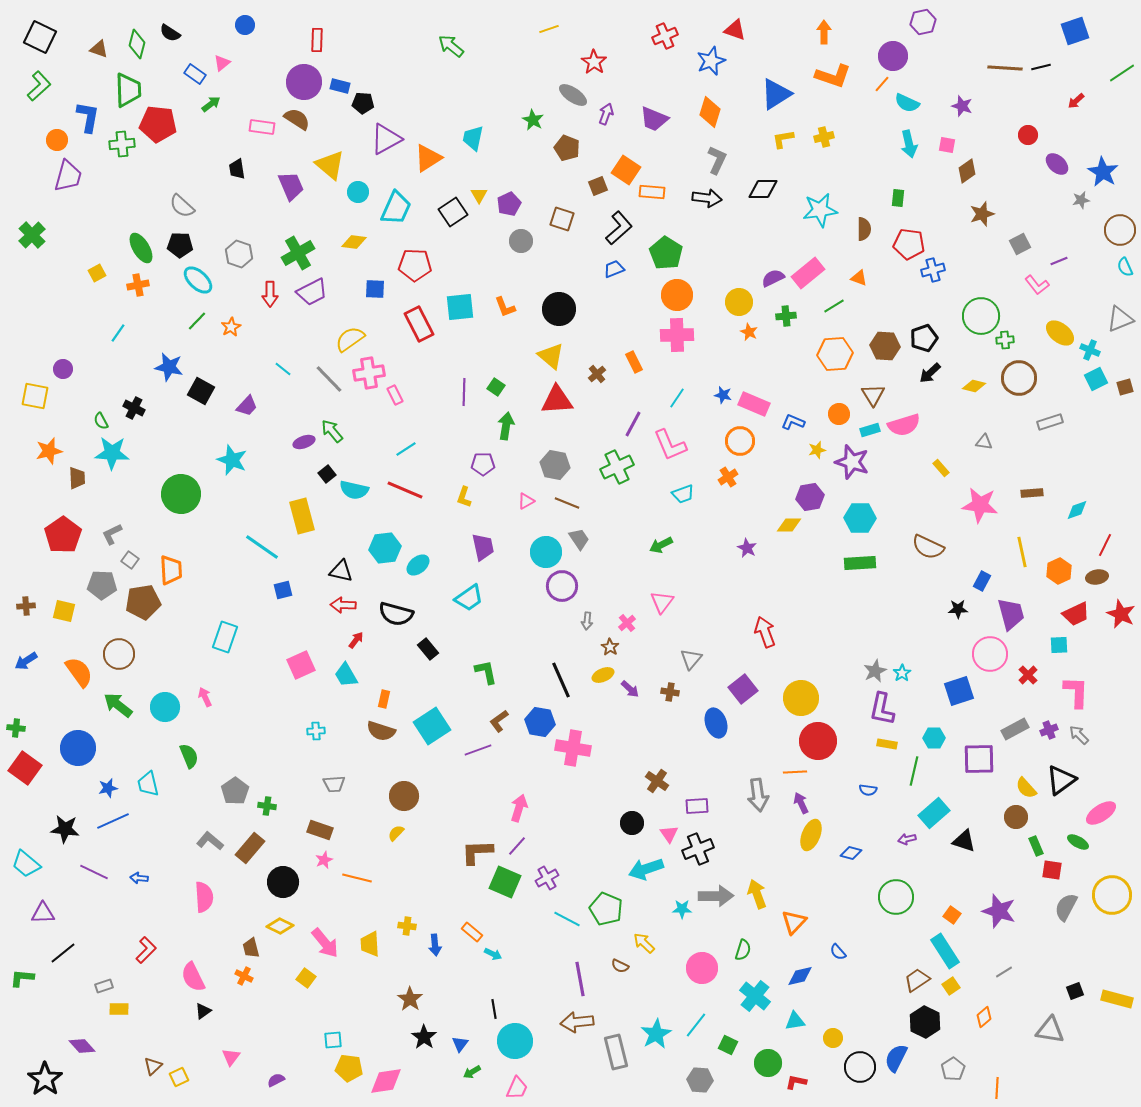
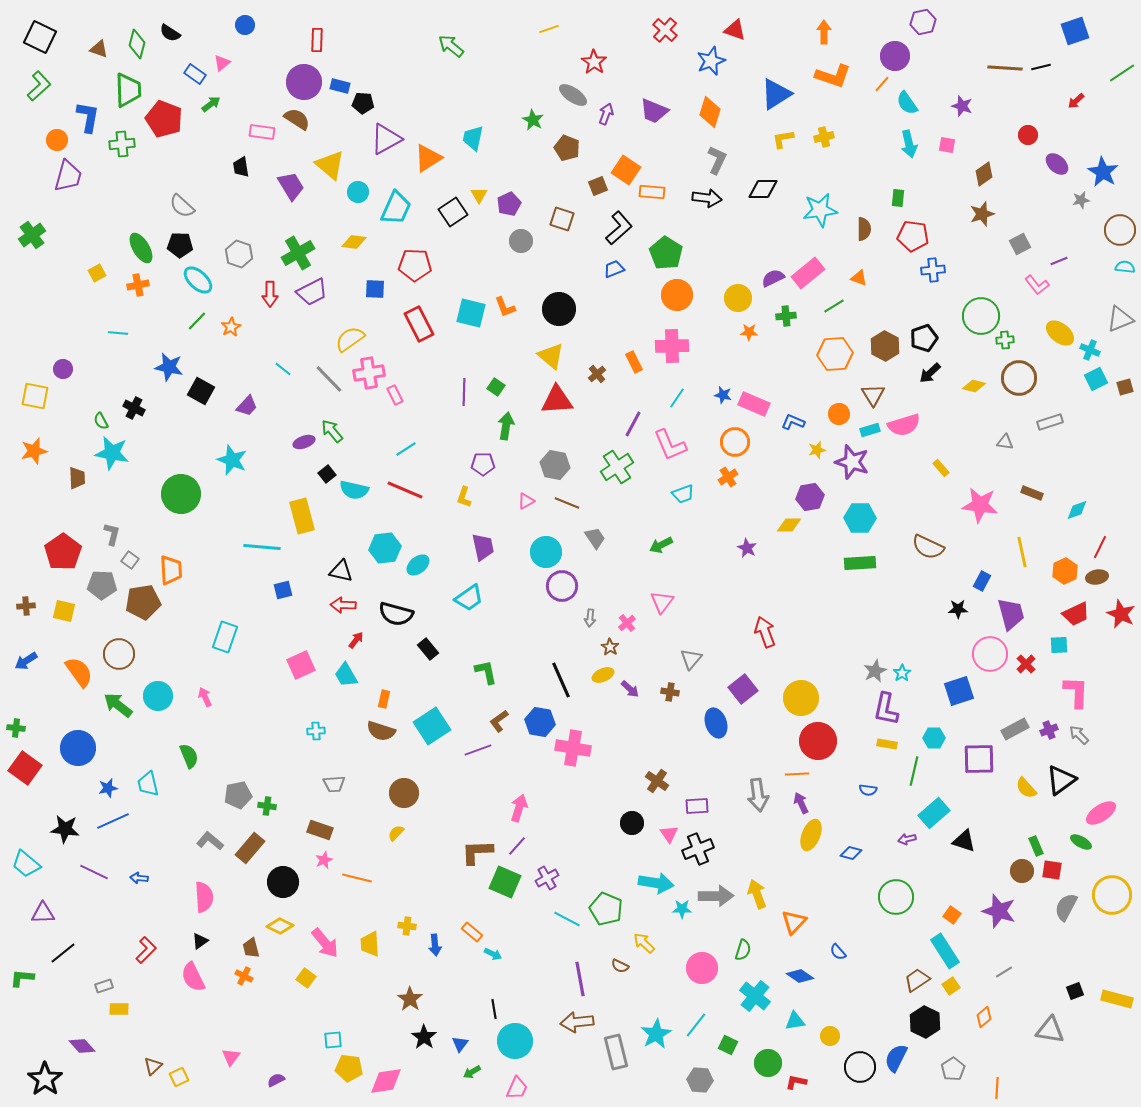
red cross at (665, 36): moved 6 px up; rotated 25 degrees counterclockwise
purple circle at (893, 56): moved 2 px right
cyan semicircle at (907, 103): rotated 30 degrees clockwise
purple trapezoid at (654, 119): moved 8 px up
red pentagon at (158, 124): moved 6 px right, 5 px up; rotated 15 degrees clockwise
pink rectangle at (262, 127): moved 5 px down
black trapezoid at (237, 169): moved 4 px right, 2 px up
brown diamond at (967, 171): moved 17 px right, 3 px down
purple trapezoid at (291, 186): rotated 8 degrees counterclockwise
green cross at (32, 235): rotated 8 degrees clockwise
red pentagon at (909, 244): moved 4 px right, 8 px up
cyan semicircle at (1125, 267): rotated 120 degrees clockwise
blue cross at (933, 270): rotated 10 degrees clockwise
yellow circle at (739, 302): moved 1 px left, 4 px up
cyan square at (460, 307): moved 11 px right, 6 px down; rotated 20 degrees clockwise
orange star at (749, 332): rotated 24 degrees counterclockwise
cyan line at (118, 333): rotated 60 degrees clockwise
pink cross at (677, 335): moved 5 px left, 11 px down
brown hexagon at (885, 346): rotated 24 degrees clockwise
orange circle at (740, 441): moved 5 px left, 1 px down
gray triangle at (984, 442): moved 21 px right
orange star at (49, 451): moved 15 px left
cyan star at (112, 453): rotated 8 degrees clockwise
green cross at (617, 467): rotated 8 degrees counterclockwise
brown rectangle at (1032, 493): rotated 25 degrees clockwise
gray L-shape at (112, 534): rotated 130 degrees clockwise
red pentagon at (63, 535): moved 17 px down
gray trapezoid at (579, 539): moved 16 px right, 1 px up
red line at (1105, 545): moved 5 px left, 2 px down
cyan line at (262, 547): rotated 30 degrees counterclockwise
orange hexagon at (1059, 571): moved 6 px right
gray arrow at (587, 621): moved 3 px right, 3 px up
red cross at (1028, 675): moved 2 px left, 11 px up
cyan circle at (165, 707): moved 7 px left, 11 px up
purple L-shape at (882, 709): moved 4 px right
orange line at (795, 772): moved 2 px right, 2 px down
gray pentagon at (235, 791): moved 3 px right, 4 px down; rotated 24 degrees clockwise
brown circle at (404, 796): moved 3 px up
brown circle at (1016, 817): moved 6 px right, 54 px down
green ellipse at (1078, 842): moved 3 px right
cyan arrow at (646, 869): moved 10 px right, 14 px down; rotated 152 degrees counterclockwise
blue diamond at (800, 976): rotated 48 degrees clockwise
black triangle at (203, 1011): moved 3 px left, 70 px up
yellow circle at (833, 1038): moved 3 px left, 2 px up
